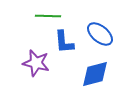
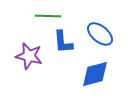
blue L-shape: moved 1 px left
purple star: moved 7 px left, 7 px up
